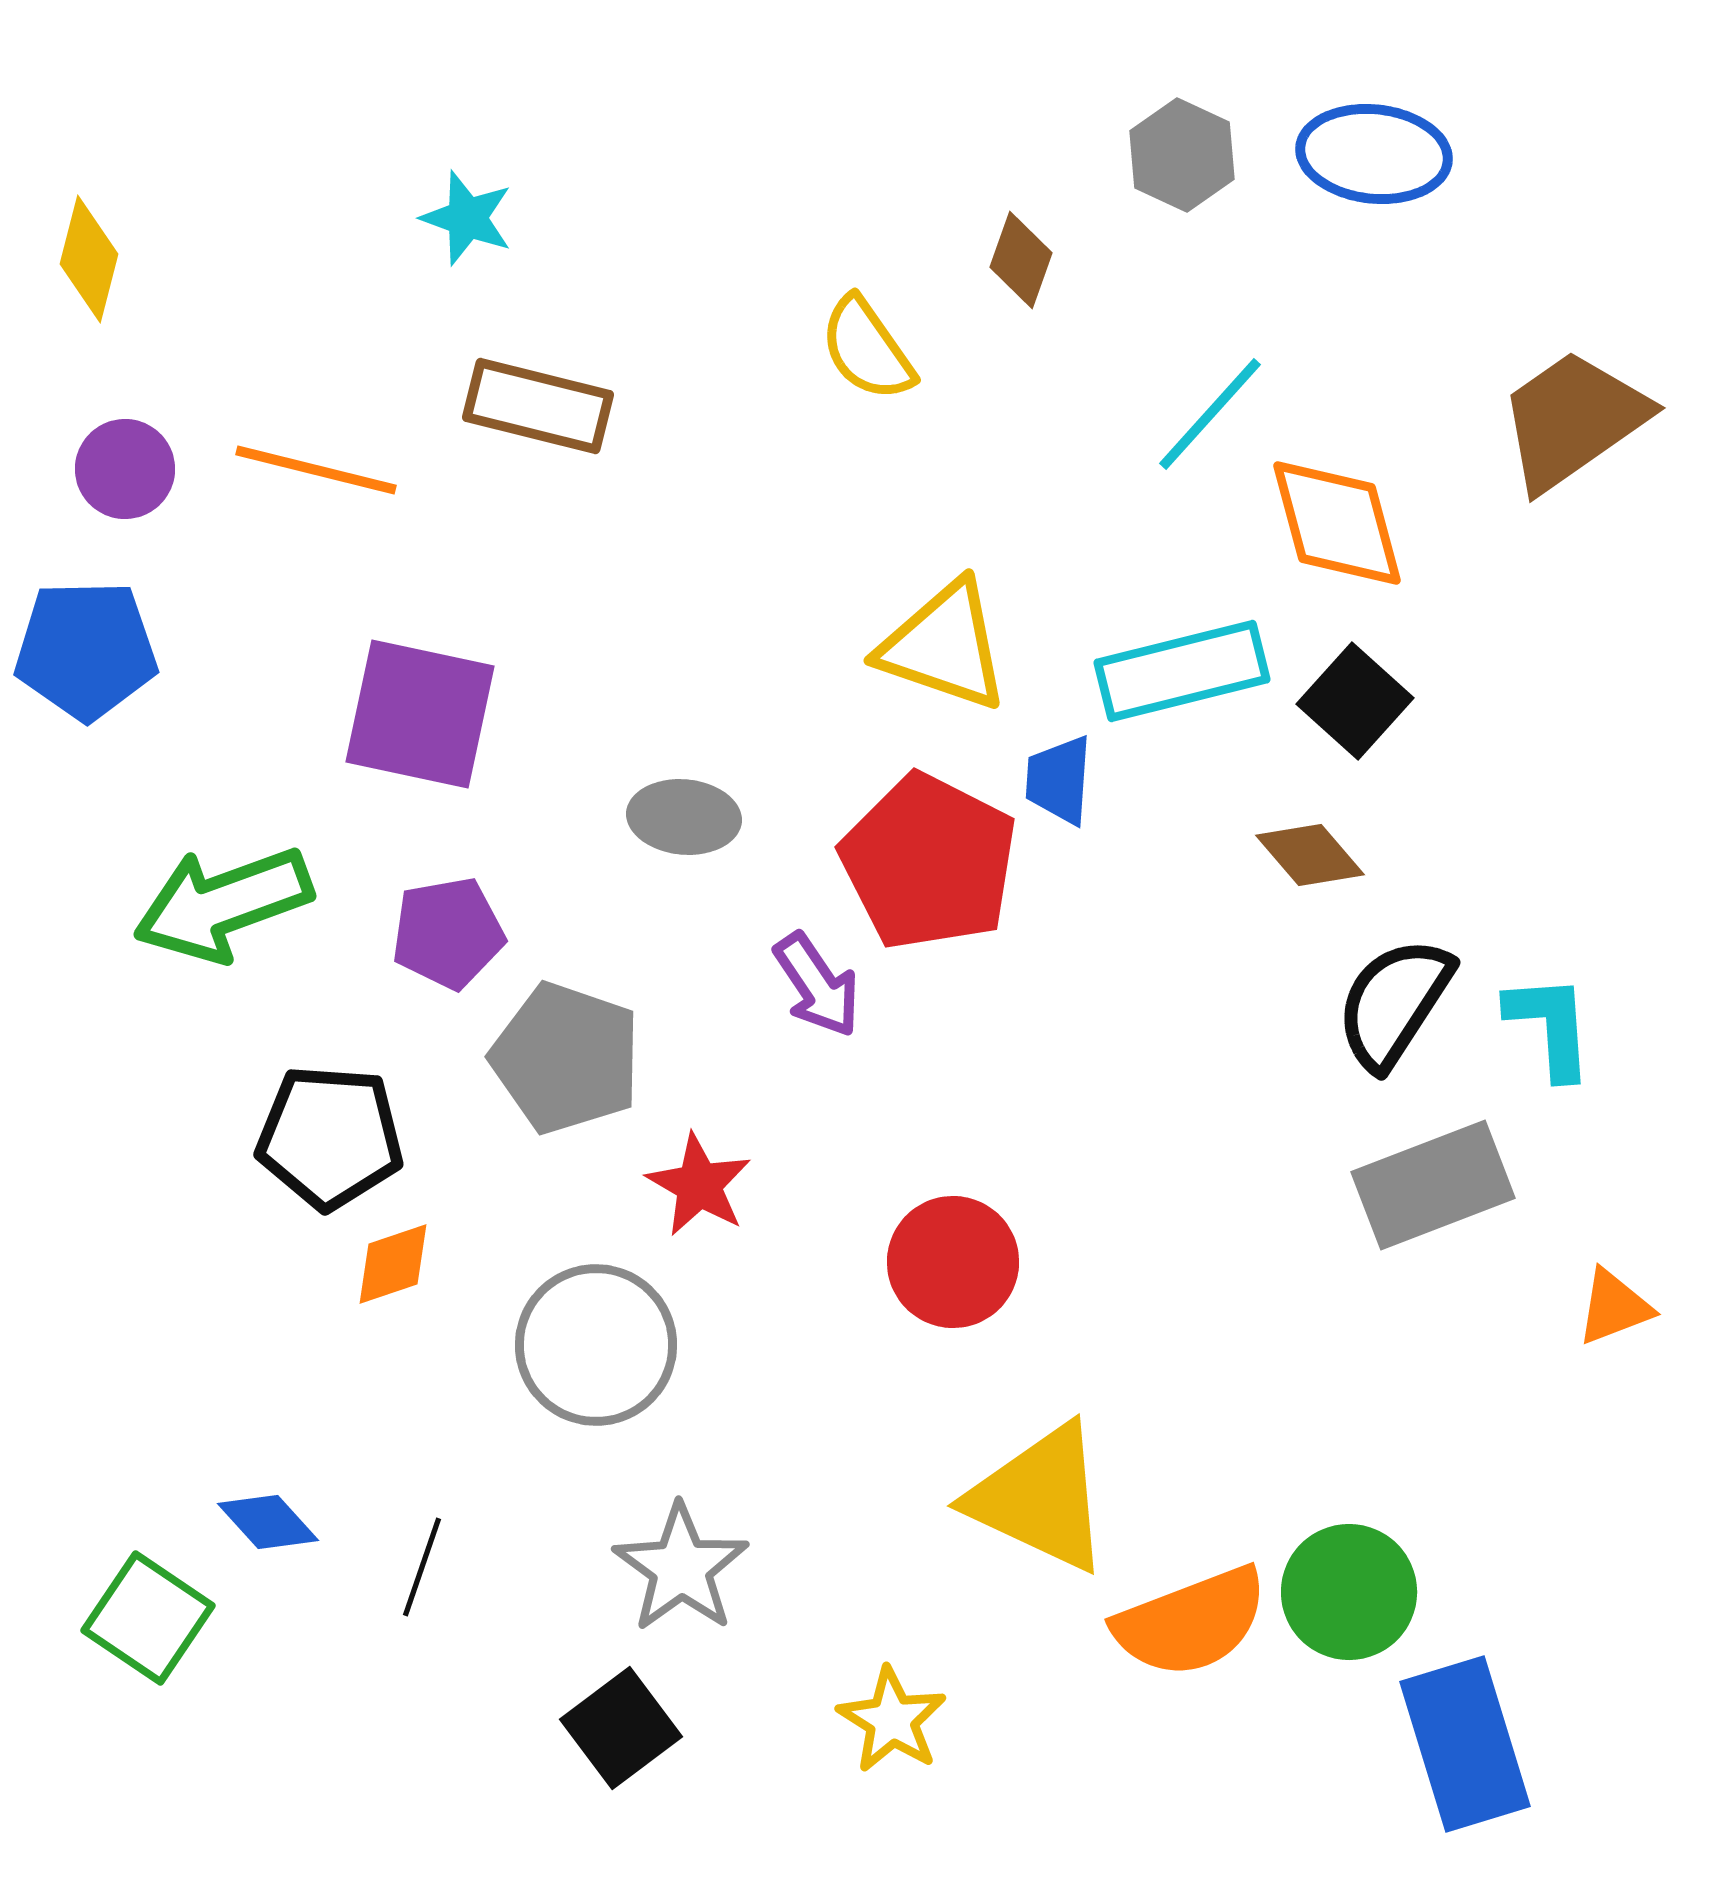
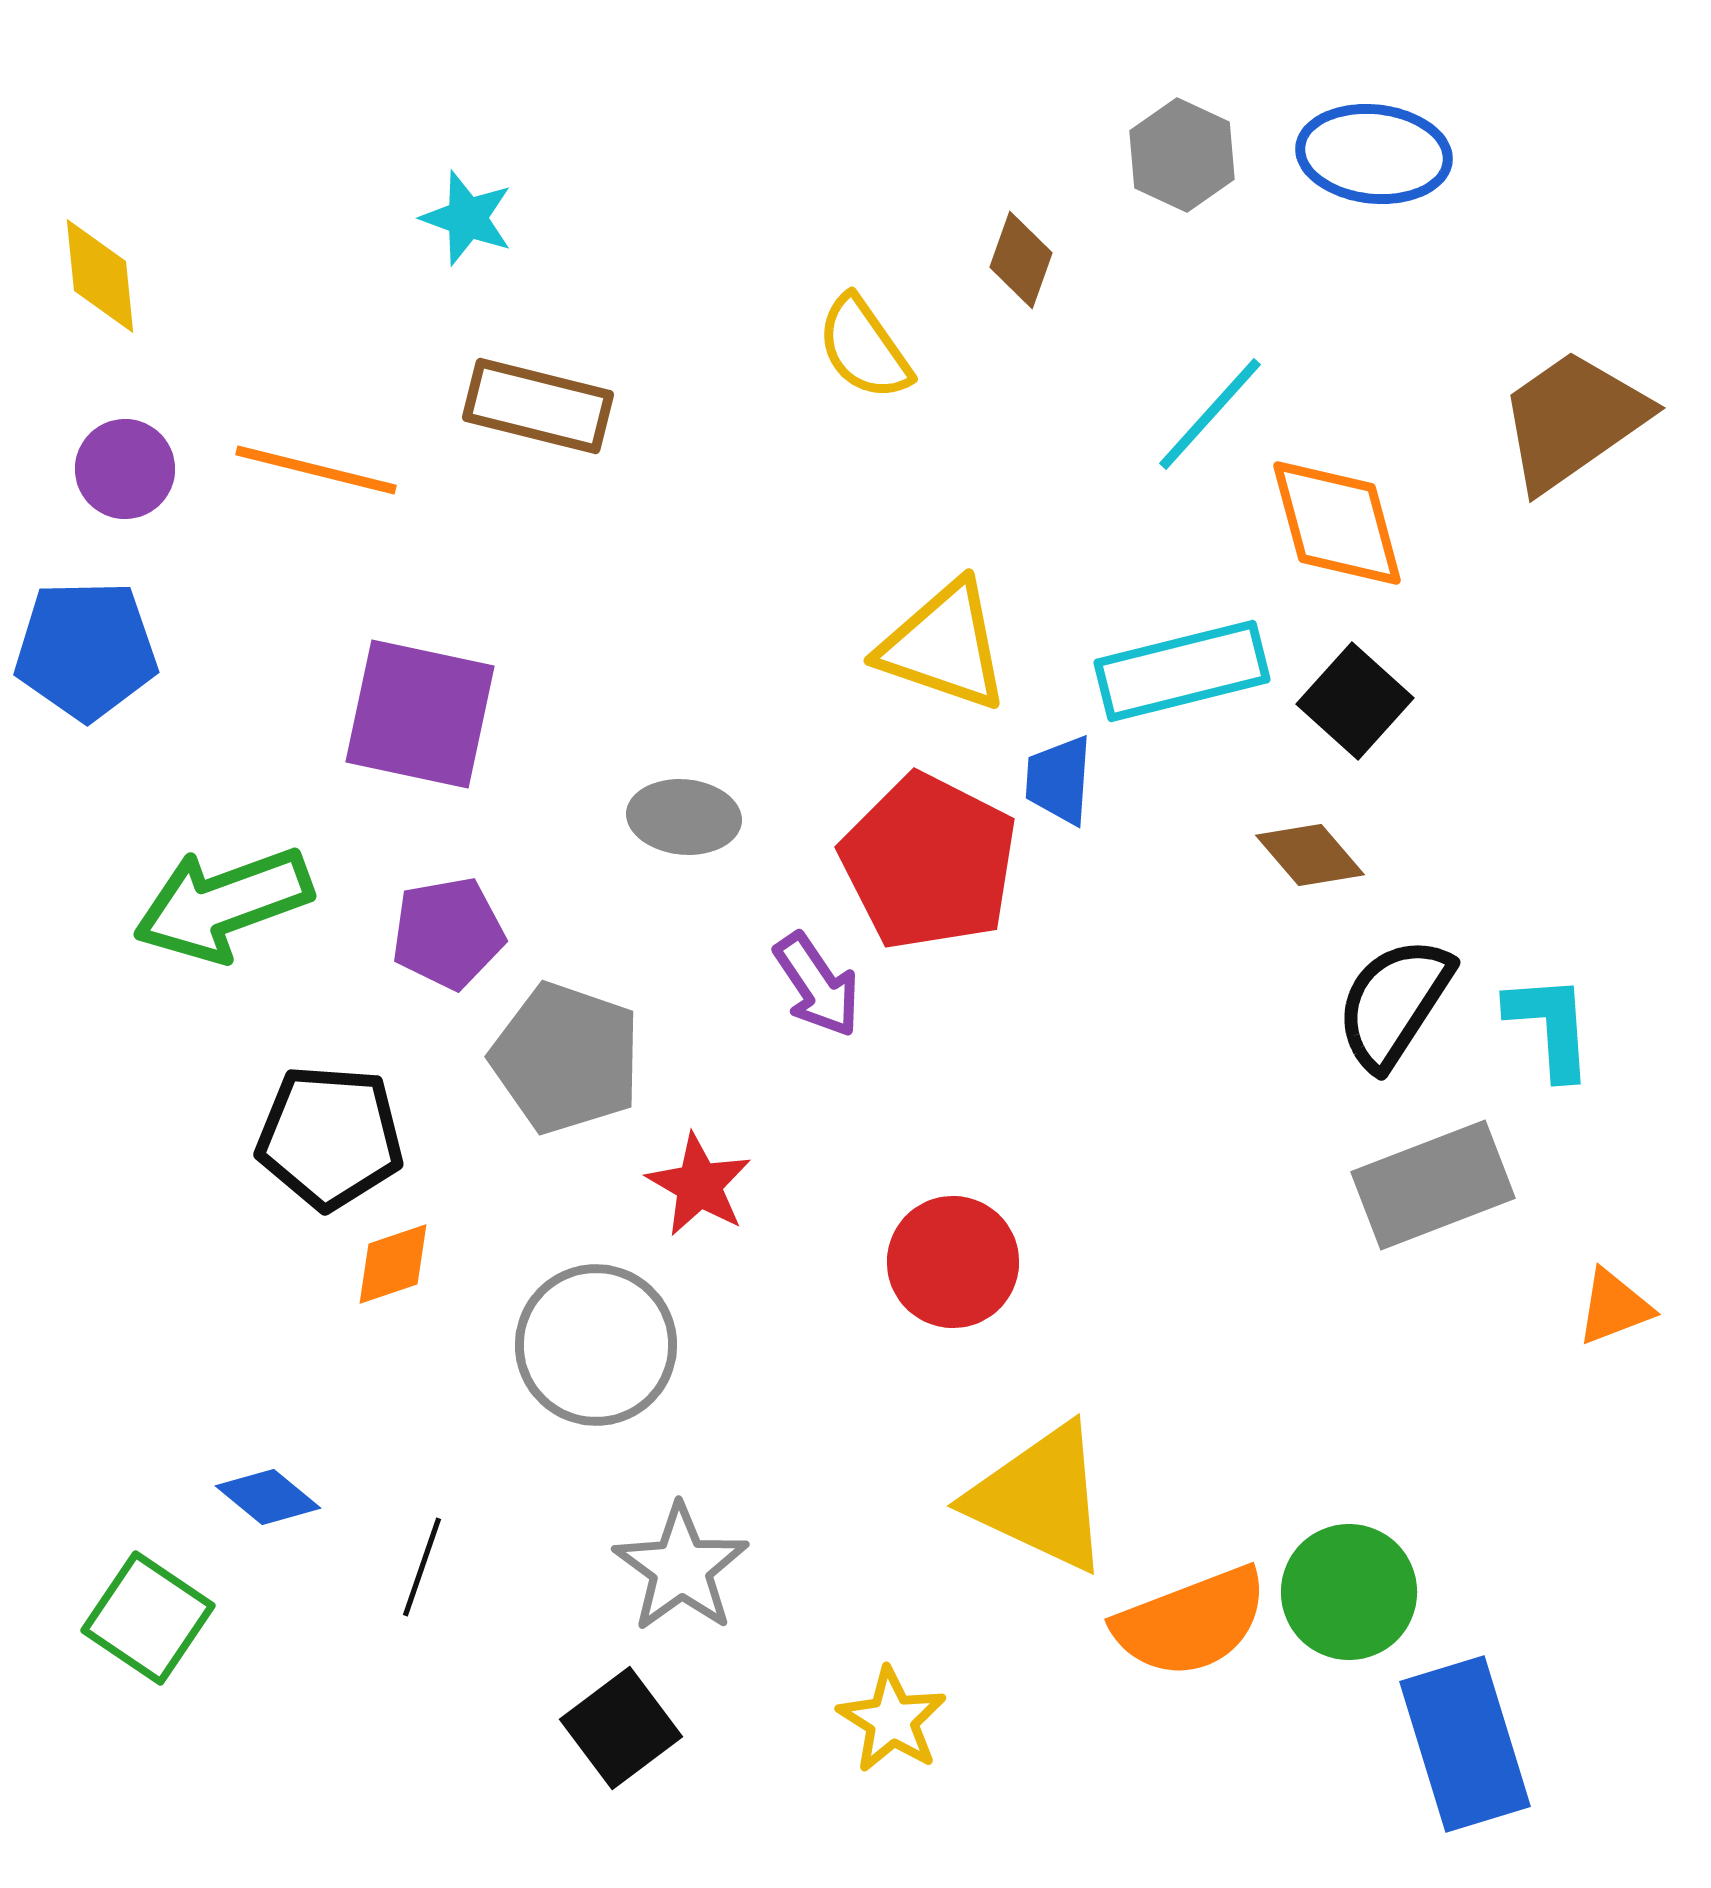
yellow diamond at (89, 259): moved 11 px right, 17 px down; rotated 20 degrees counterclockwise
yellow semicircle at (867, 349): moved 3 px left, 1 px up
blue diamond at (268, 1522): moved 25 px up; rotated 8 degrees counterclockwise
